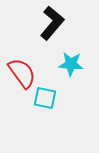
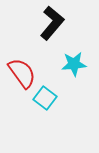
cyan star: moved 3 px right; rotated 10 degrees counterclockwise
cyan square: rotated 25 degrees clockwise
